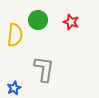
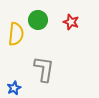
yellow semicircle: moved 1 px right, 1 px up
